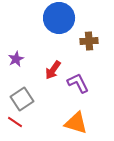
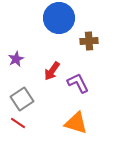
red arrow: moved 1 px left, 1 px down
red line: moved 3 px right, 1 px down
